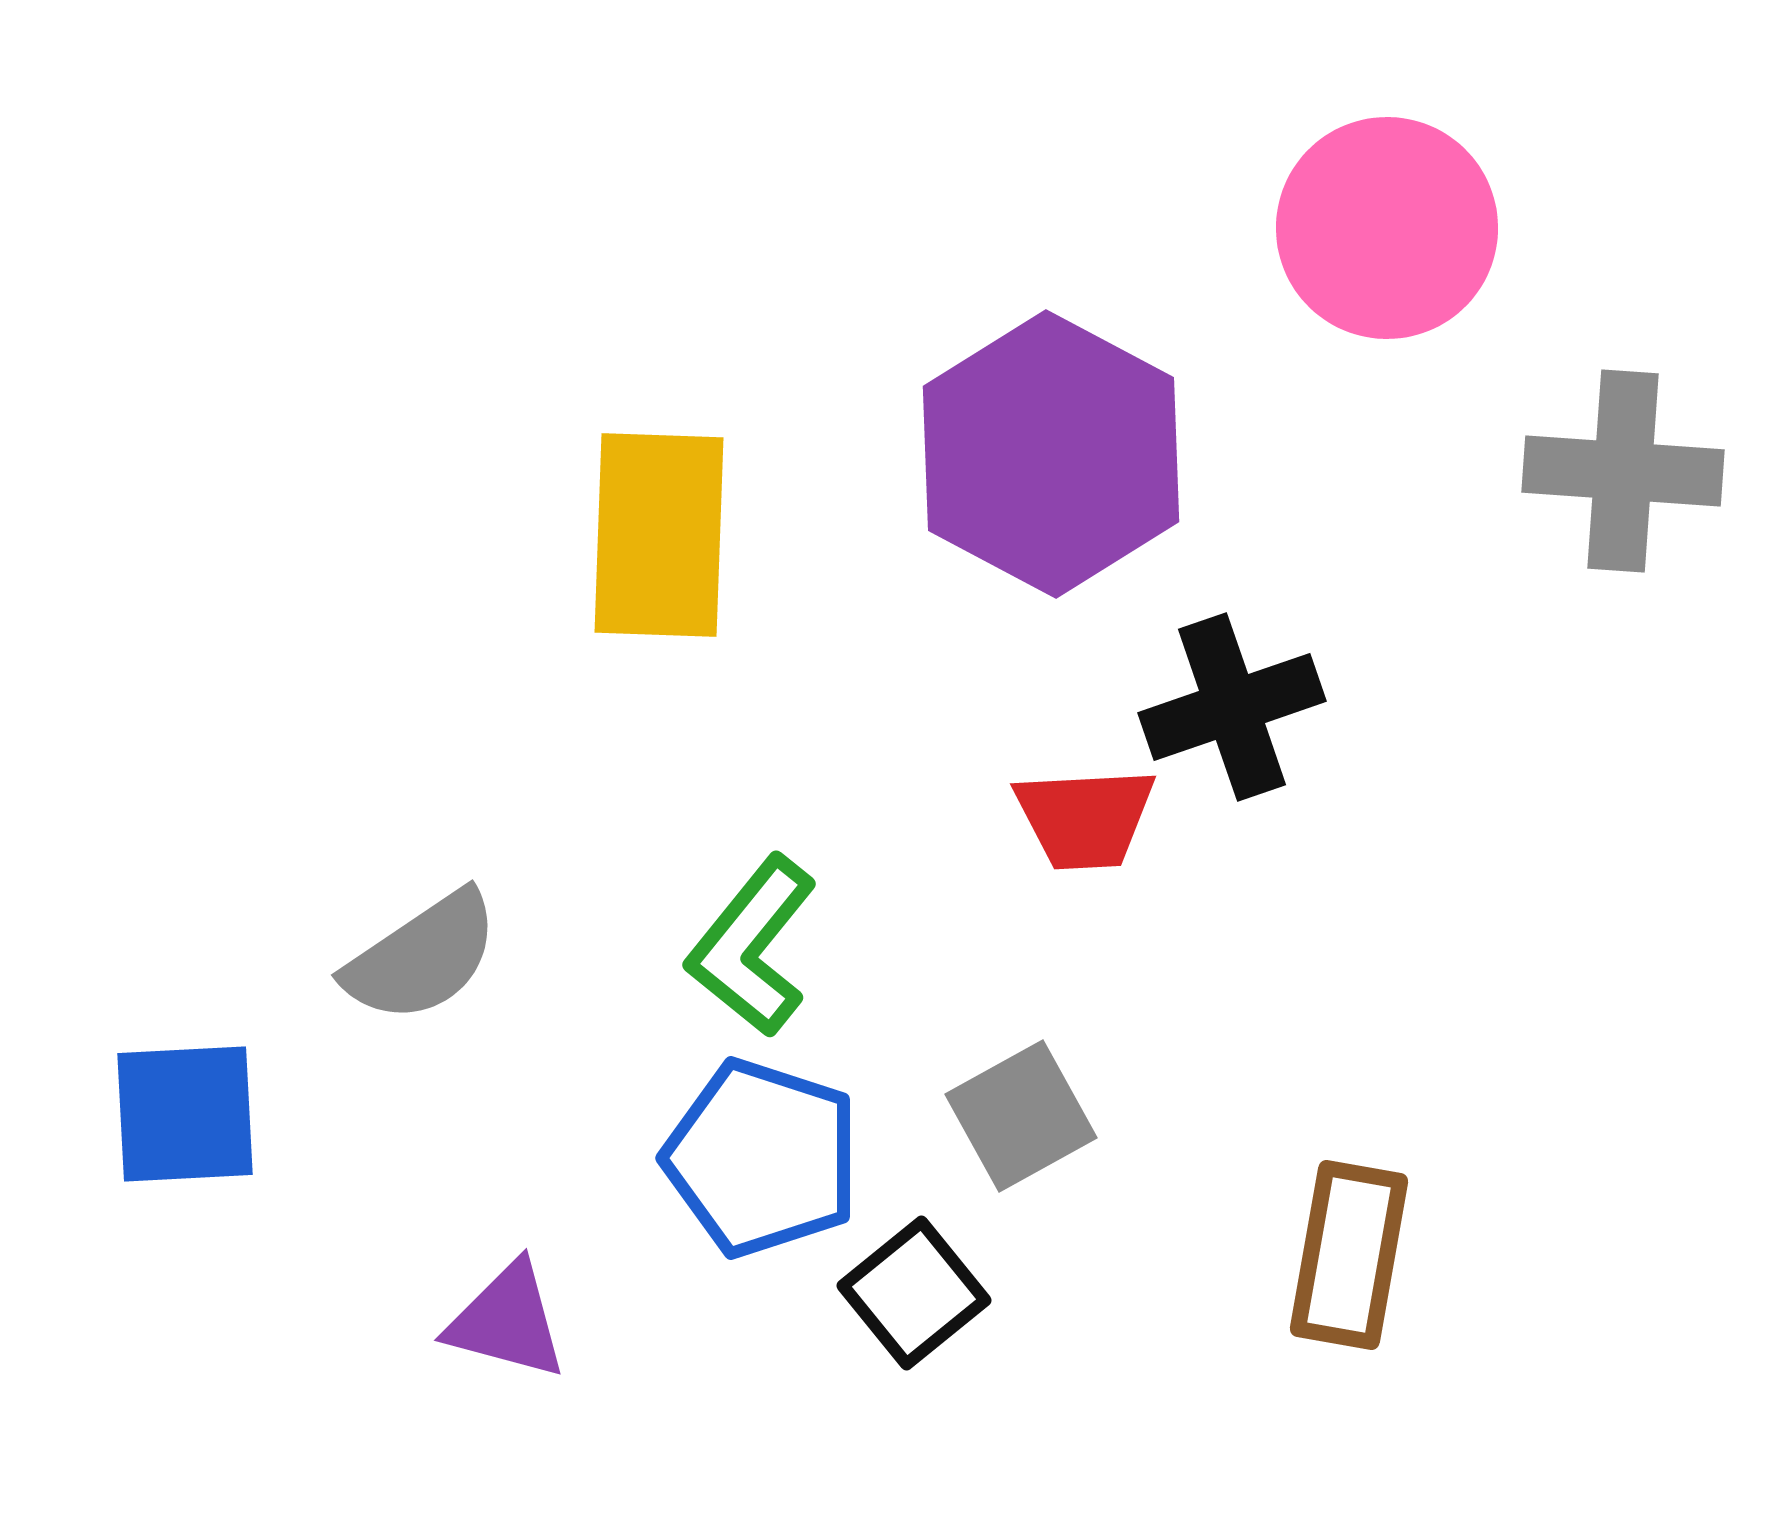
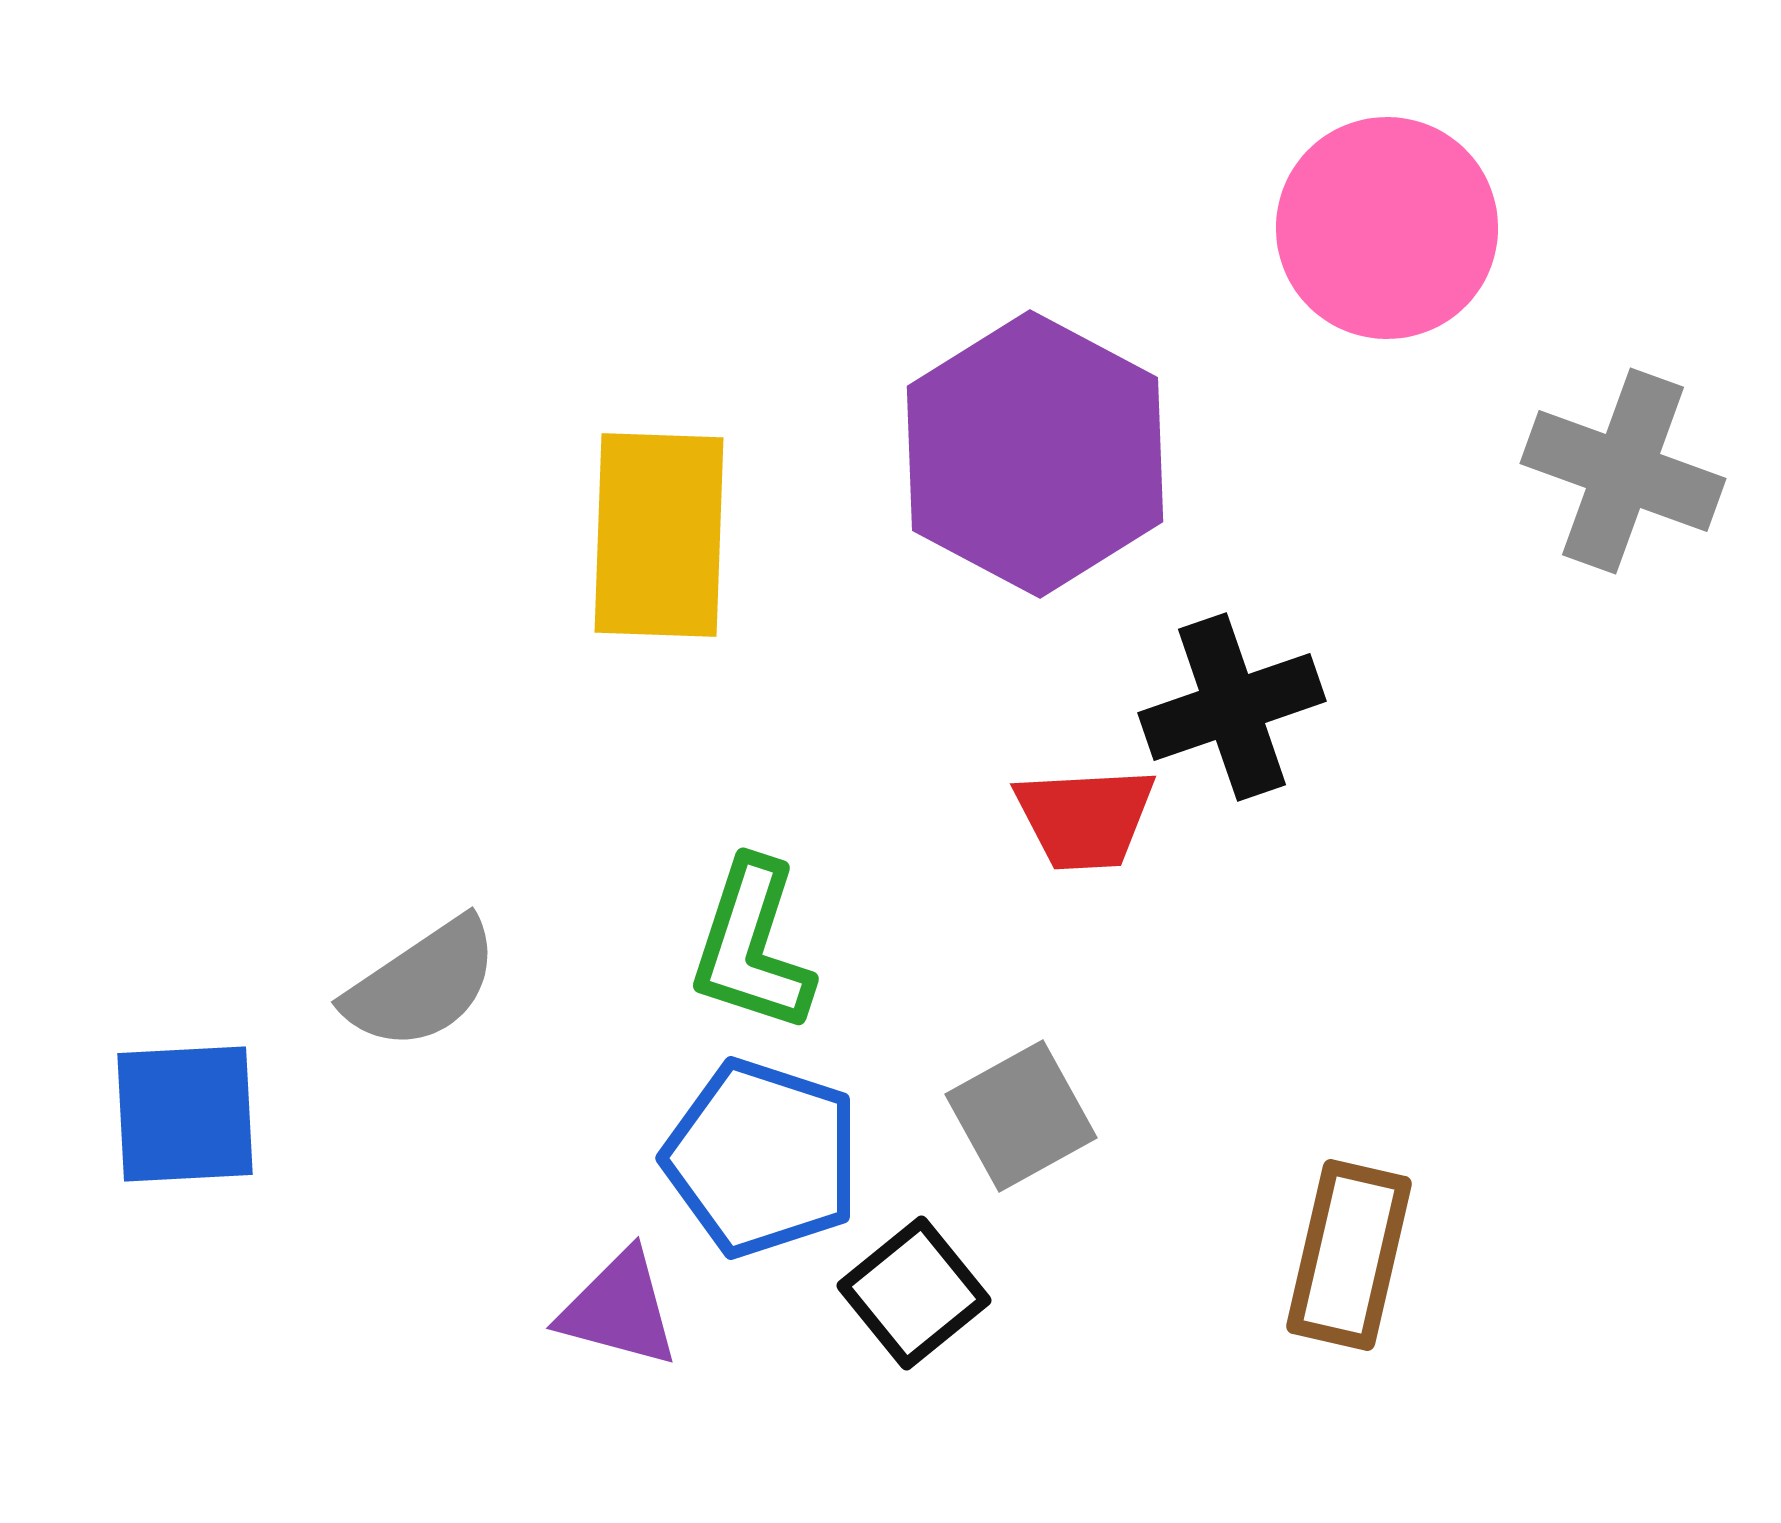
purple hexagon: moved 16 px left
gray cross: rotated 16 degrees clockwise
green L-shape: rotated 21 degrees counterclockwise
gray semicircle: moved 27 px down
brown rectangle: rotated 3 degrees clockwise
purple triangle: moved 112 px right, 12 px up
